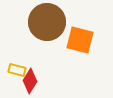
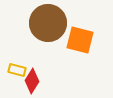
brown circle: moved 1 px right, 1 px down
red diamond: moved 2 px right
